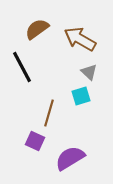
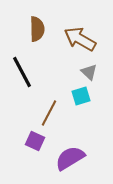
brown semicircle: rotated 125 degrees clockwise
black line: moved 5 px down
brown line: rotated 12 degrees clockwise
